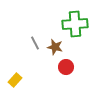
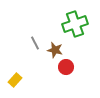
green cross: rotated 15 degrees counterclockwise
brown star: moved 3 px down
